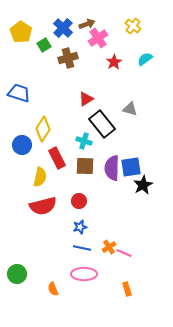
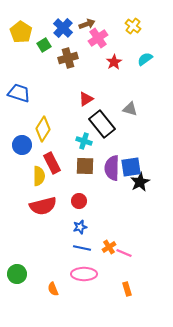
red rectangle: moved 5 px left, 5 px down
yellow semicircle: moved 1 px left, 1 px up; rotated 12 degrees counterclockwise
black star: moved 3 px left, 3 px up
